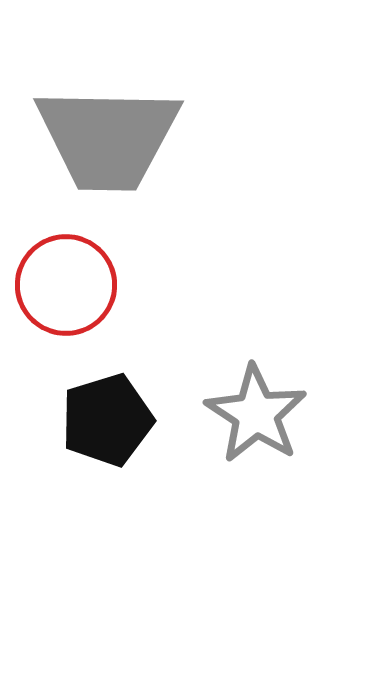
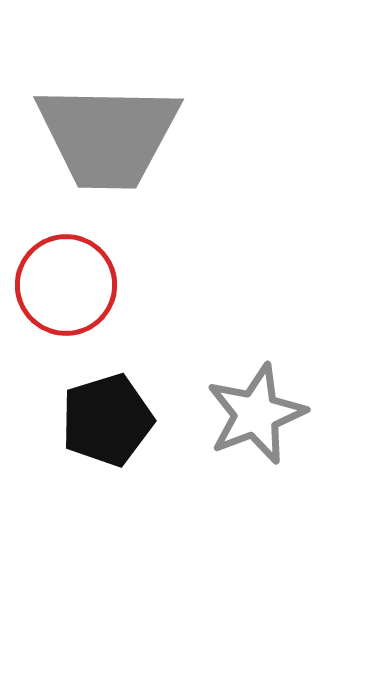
gray trapezoid: moved 2 px up
gray star: rotated 18 degrees clockwise
